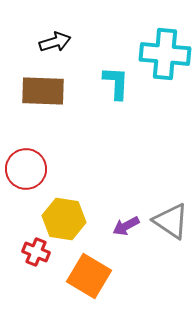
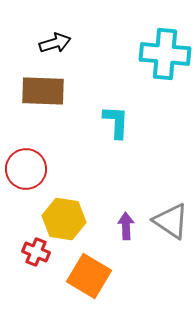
black arrow: moved 1 px down
cyan L-shape: moved 39 px down
purple arrow: rotated 116 degrees clockwise
